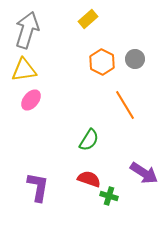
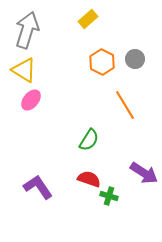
yellow triangle: rotated 40 degrees clockwise
purple L-shape: rotated 44 degrees counterclockwise
